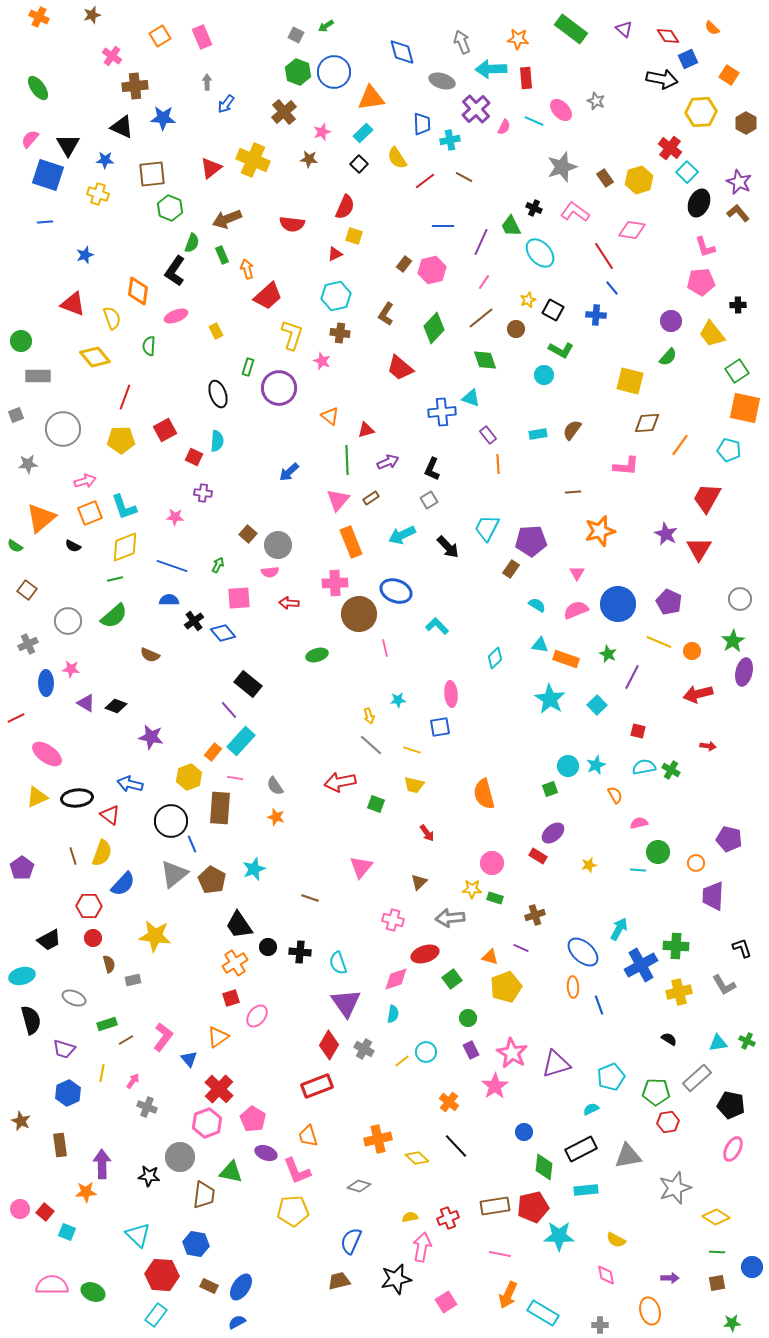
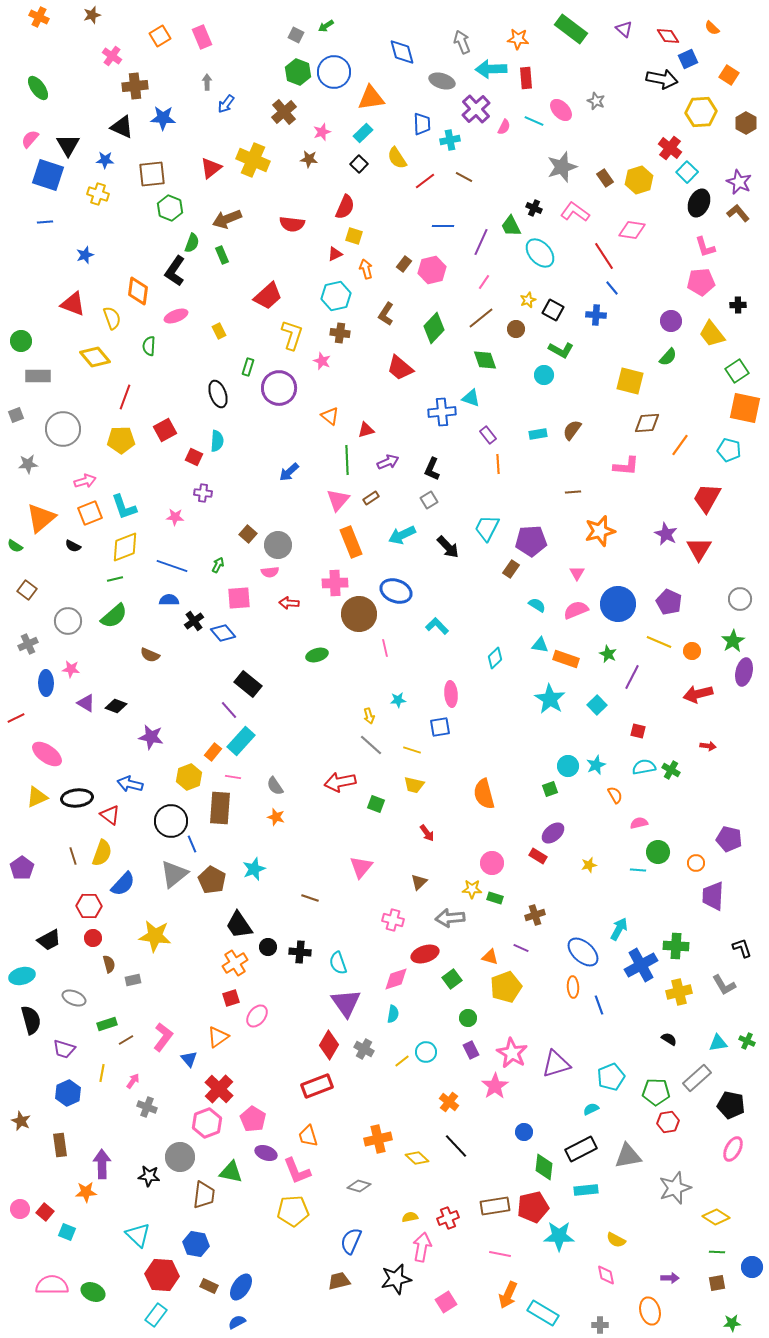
orange arrow at (247, 269): moved 119 px right
yellow rectangle at (216, 331): moved 3 px right
pink line at (235, 778): moved 2 px left, 1 px up
